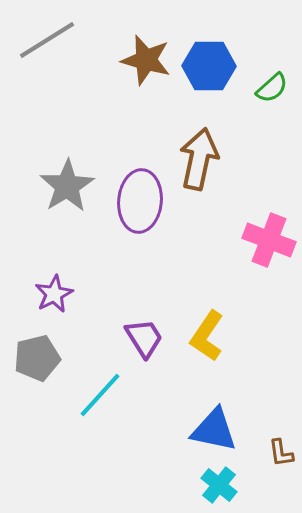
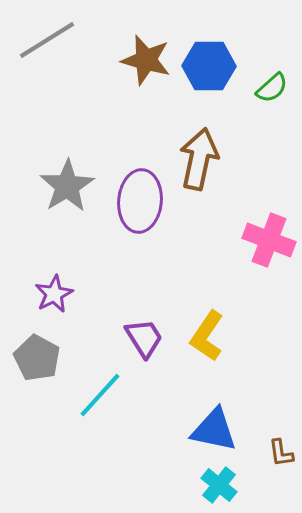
gray pentagon: rotated 30 degrees counterclockwise
